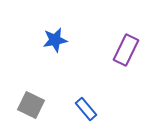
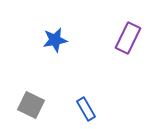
purple rectangle: moved 2 px right, 12 px up
blue rectangle: rotated 10 degrees clockwise
